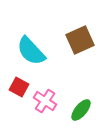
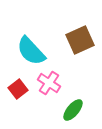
red square: moved 1 px left, 2 px down; rotated 24 degrees clockwise
pink cross: moved 4 px right, 18 px up
green ellipse: moved 8 px left
